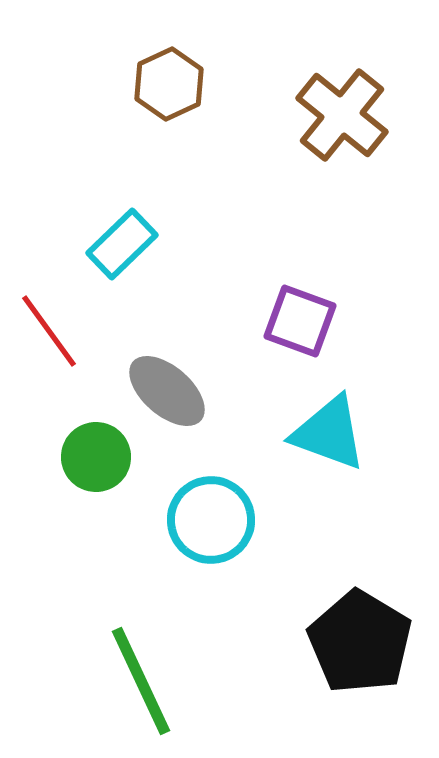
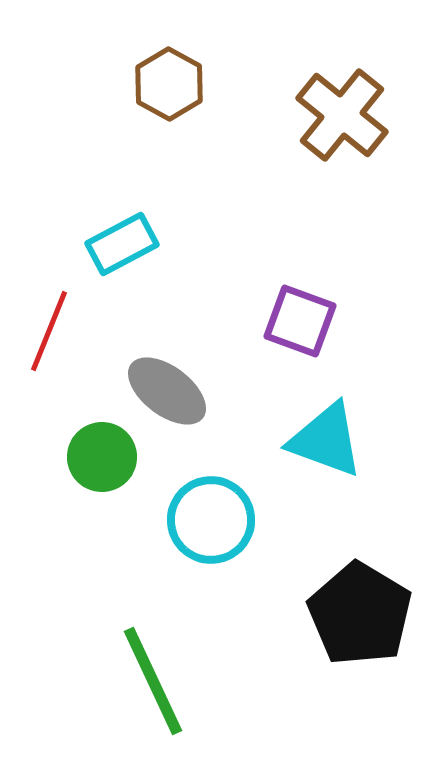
brown hexagon: rotated 6 degrees counterclockwise
cyan rectangle: rotated 16 degrees clockwise
red line: rotated 58 degrees clockwise
gray ellipse: rotated 4 degrees counterclockwise
cyan triangle: moved 3 px left, 7 px down
green circle: moved 6 px right
black pentagon: moved 28 px up
green line: moved 12 px right
